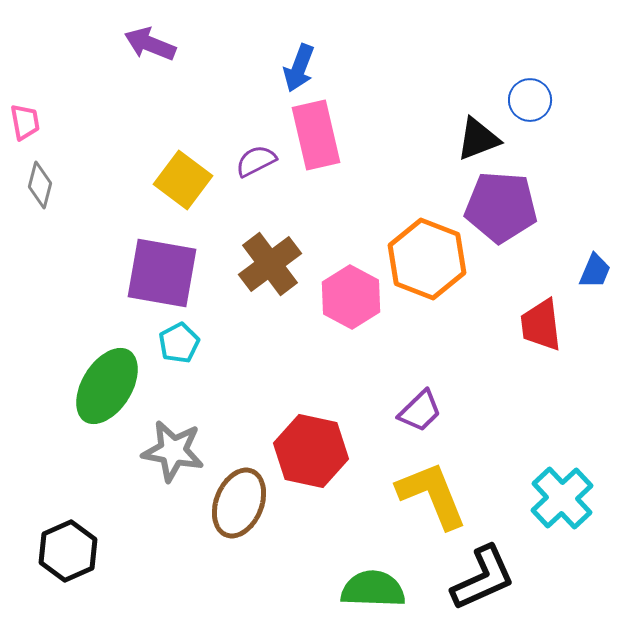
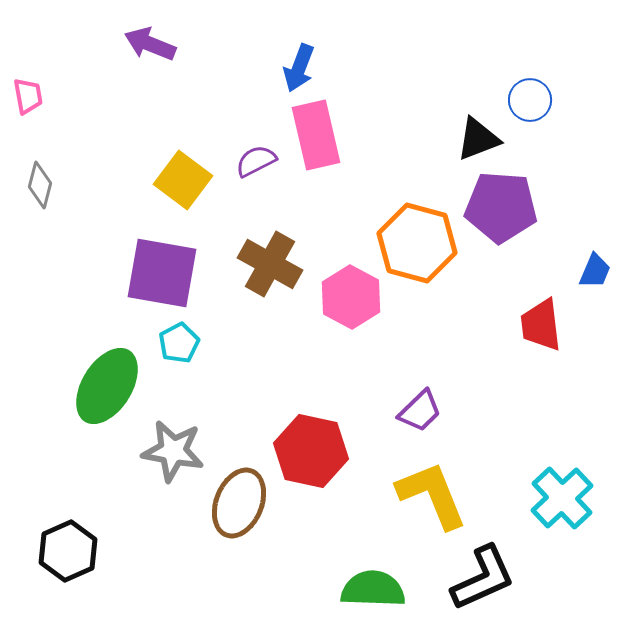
pink trapezoid: moved 3 px right, 26 px up
orange hexagon: moved 10 px left, 16 px up; rotated 6 degrees counterclockwise
brown cross: rotated 24 degrees counterclockwise
